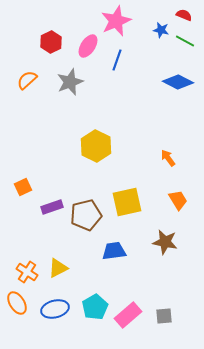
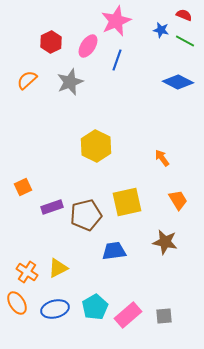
orange arrow: moved 6 px left
